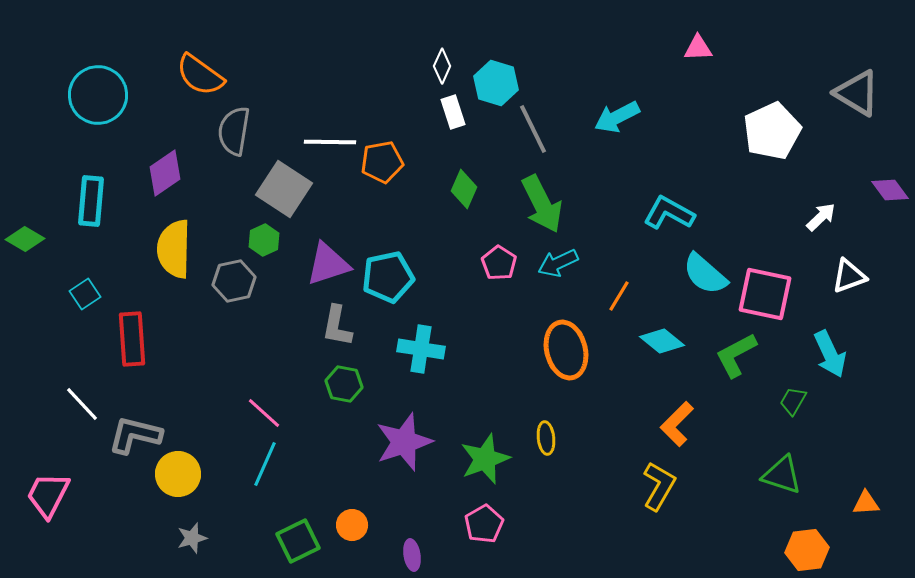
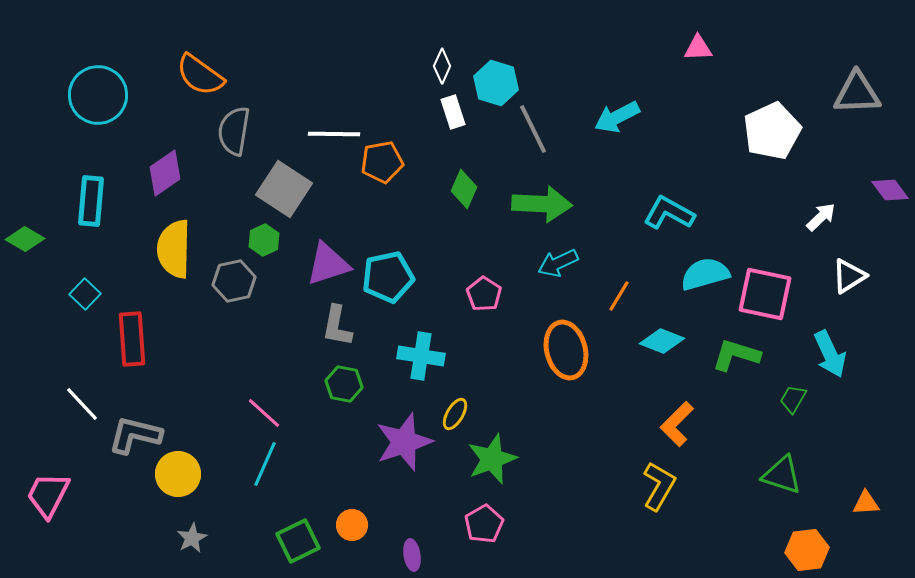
gray triangle at (857, 93): rotated 33 degrees counterclockwise
white line at (330, 142): moved 4 px right, 8 px up
green arrow at (542, 204): rotated 60 degrees counterclockwise
pink pentagon at (499, 263): moved 15 px left, 31 px down
cyan semicircle at (705, 274): rotated 123 degrees clockwise
white triangle at (849, 276): rotated 12 degrees counterclockwise
cyan square at (85, 294): rotated 12 degrees counterclockwise
cyan diamond at (662, 341): rotated 18 degrees counterclockwise
cyan cross at (421, 349): moved 7 px down
green L-shape at (736, 355): rotated 45 degrees clockwise
green trapezoid at (793, 401): moved 2 px up
yellow ellipse at (546, 438): moved 91 px left, 24 px up; rotated 36 degrees clockwise
green star at (485, 459): moved 7 px right
gray star at (192, 538): rotated 12 degrees counterclockwise
